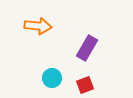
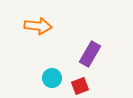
purple rectangle: moved 3 px right, 6 px down
red square: moved 5 px left, 1 px down
